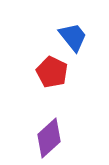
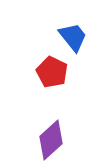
purple diamond: moved 2 px right, 2 px down
